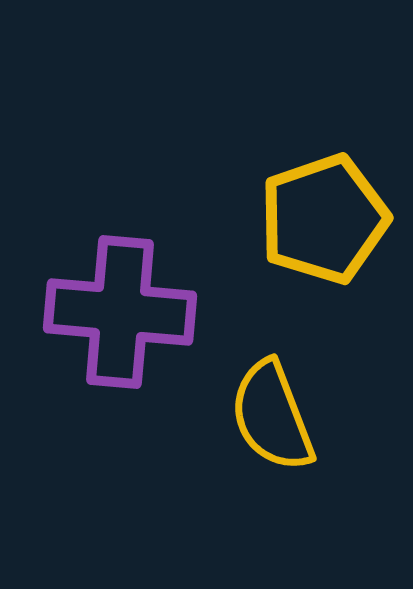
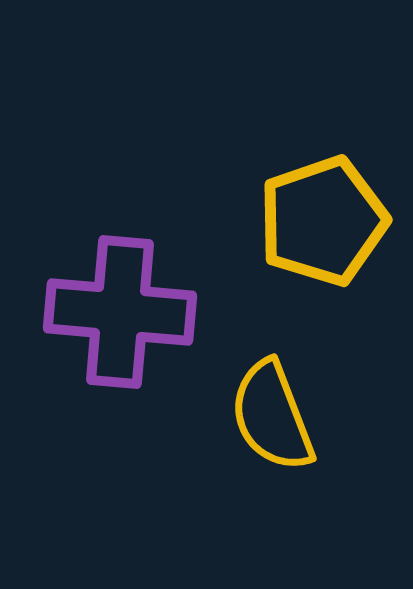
yellow pentagon: moved 1 px left, 2 px down
